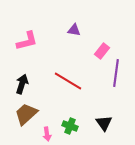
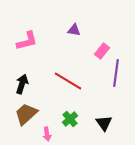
green cross: moved 7 px up; rotated 28 degrees clockwise
